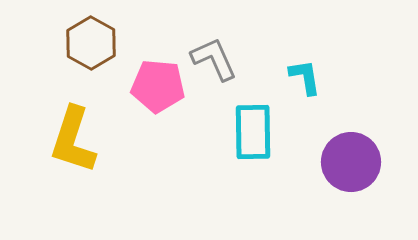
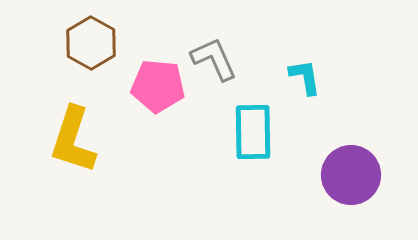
purple circle: moved 13 px down
